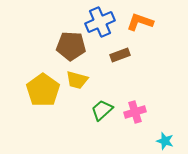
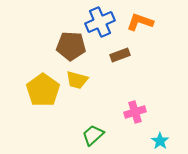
green trapezoid: moved 9 px left, 25 px down
cyan star: moved 5 px left; rotated 18 degrees clockwise
